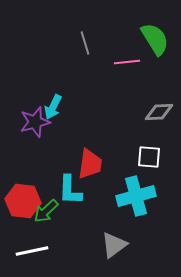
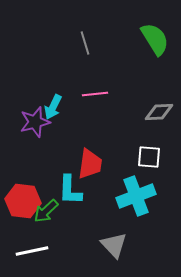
pink line: moved 32 px left, 32 px down
cyan cross: rotated 6 degrees counterclockwise
gray triangle: rotated 36 degrees counterclockwise
